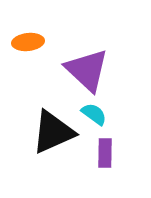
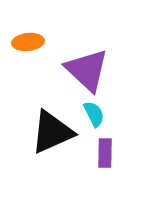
cyan semicircle: rotated 28 degrees clockwise
black triangle: moved 1 px left
